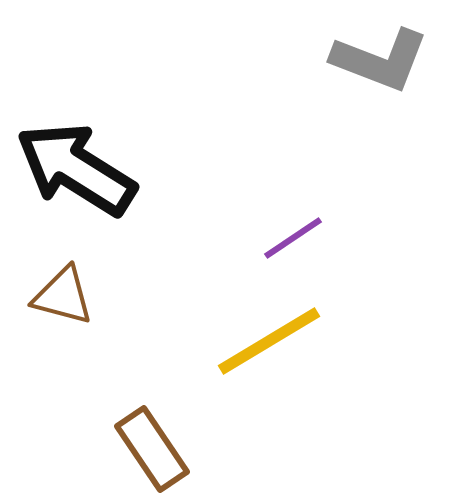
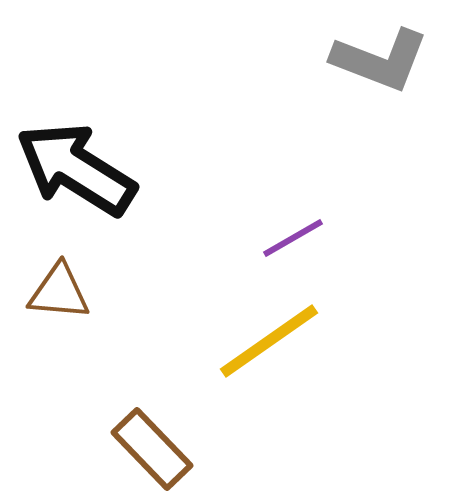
purple line: rotated 4 degrees clockwise
brown triangle: moved 4 px left, 4 px up; rotated 10 degrees counterclockwise
yellow line: rotated 4 degrees counterclockwise
brown rectangle: rotated 10 degrees counterclockwise
